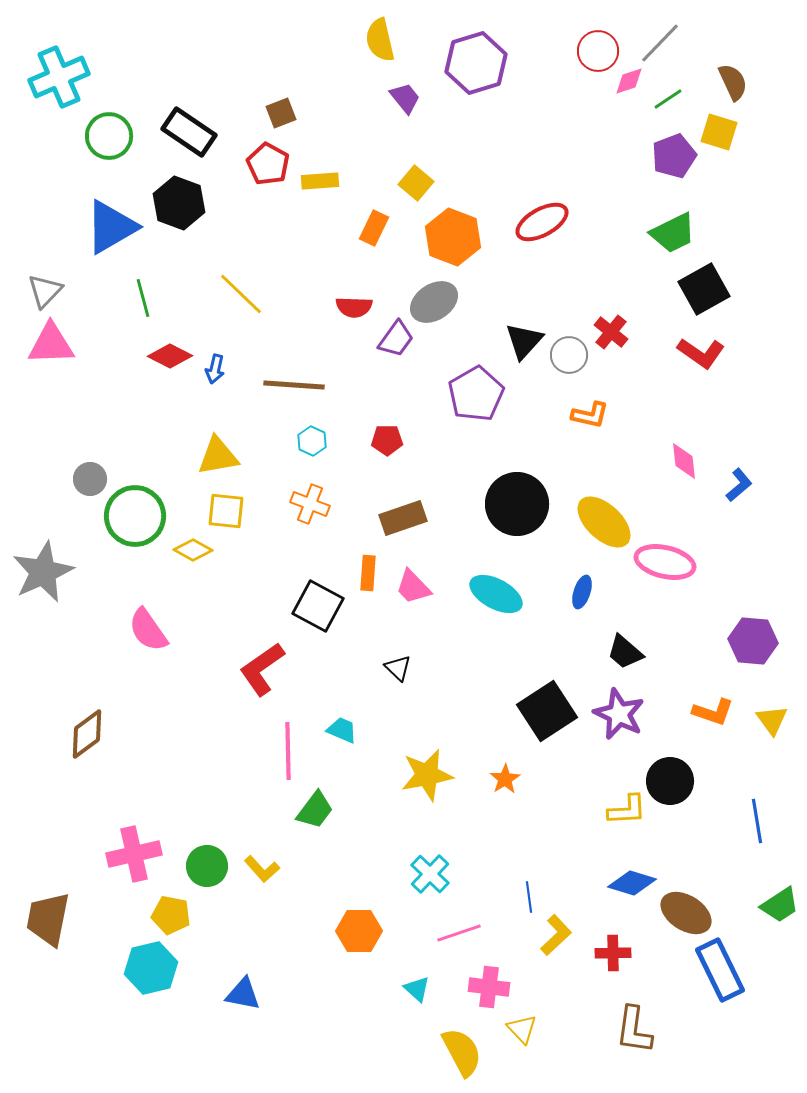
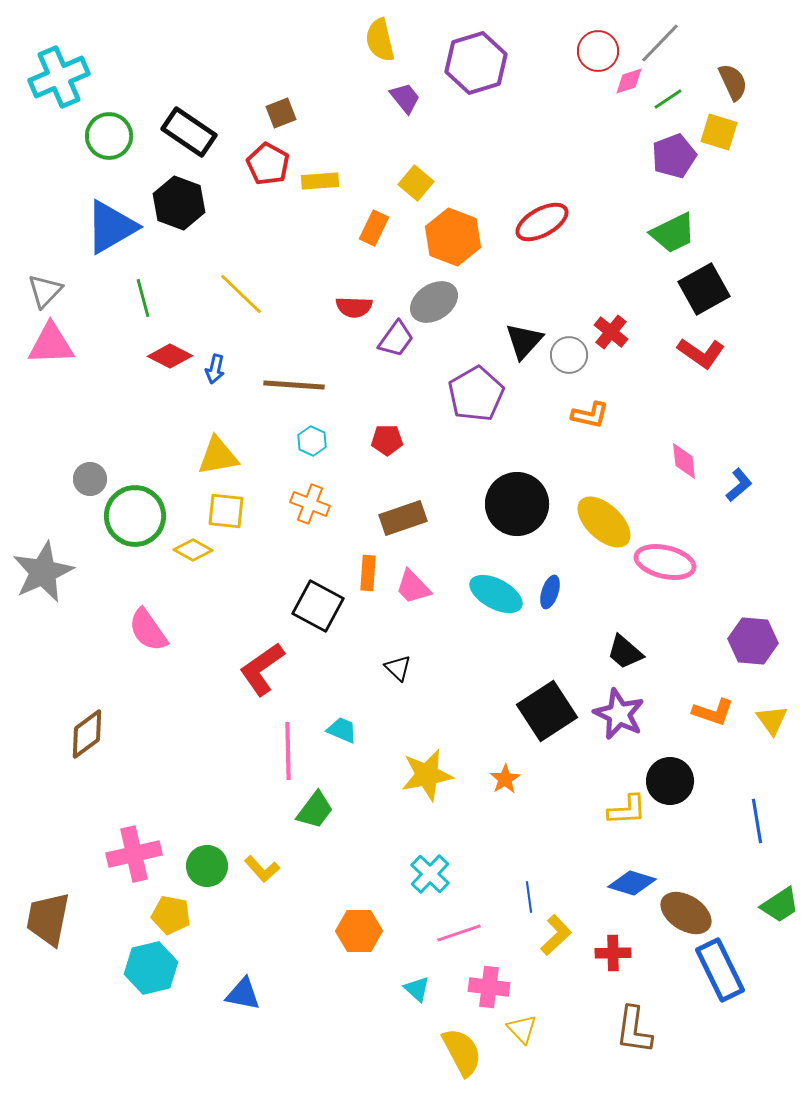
blue ellipse at (582, 592): moved 32 px left
